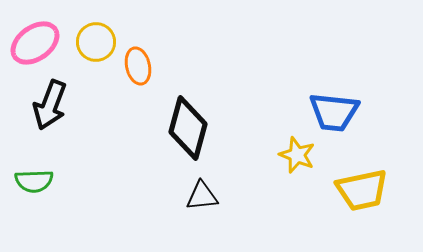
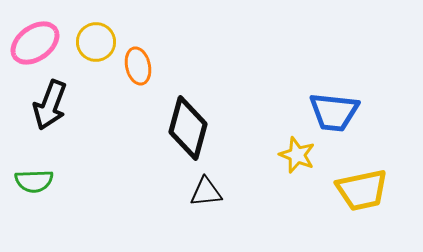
black triangle: moved 4 px right, 4 px up
